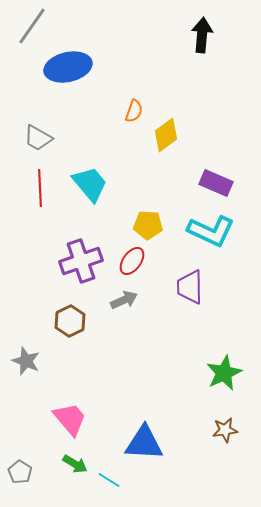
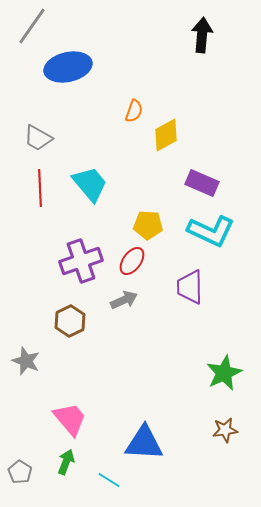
yellow diamond: rotated 8 degrees clockwise
purple rectangle: moved 14 px left
green arrow: moved 9 px left, 2 px up; rotated 100 degrees counterclockwise
